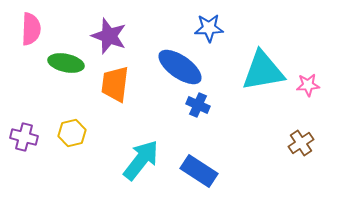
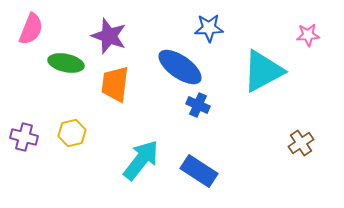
pink semicircle: rotated 20 degrees clockwise
cyan triangle: rotated 18 degrees counterclockwise
pink star: moved 50 px up
